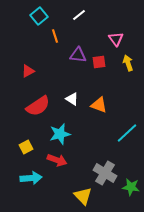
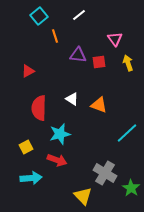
pink triangle: moved 1 px left
red semicircle: moved 1 px right, 2 px down; rotated 125 degrees clockwise
green star: moved 1 px down; rotated 24 degrees clockwise
